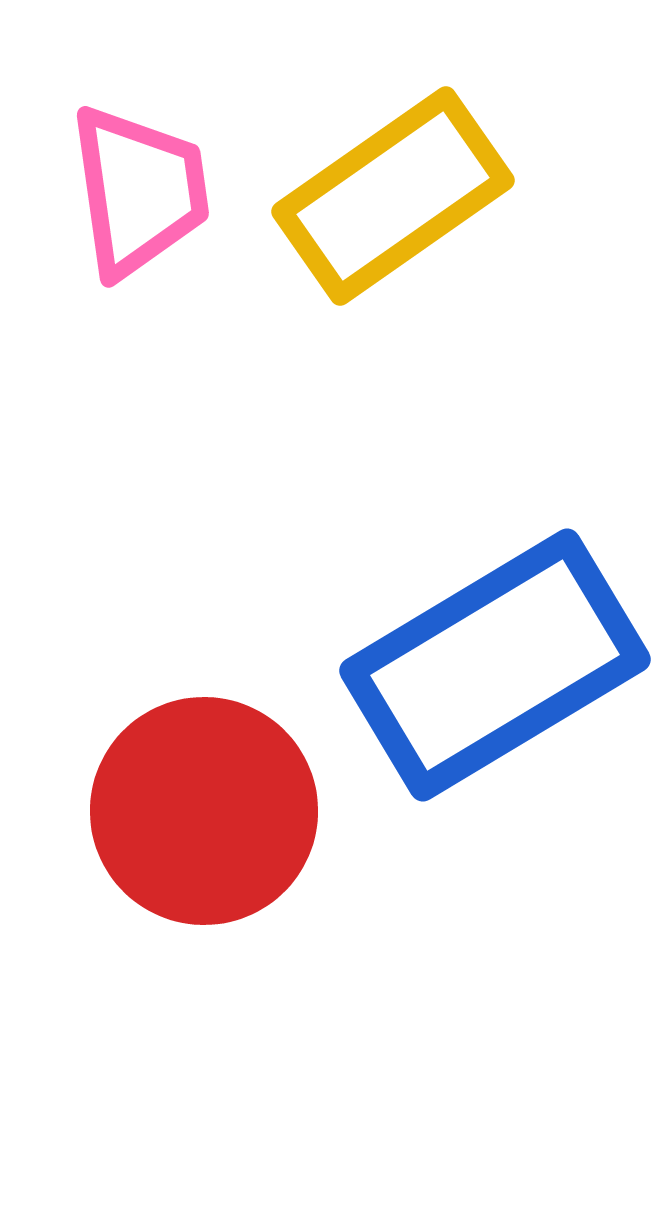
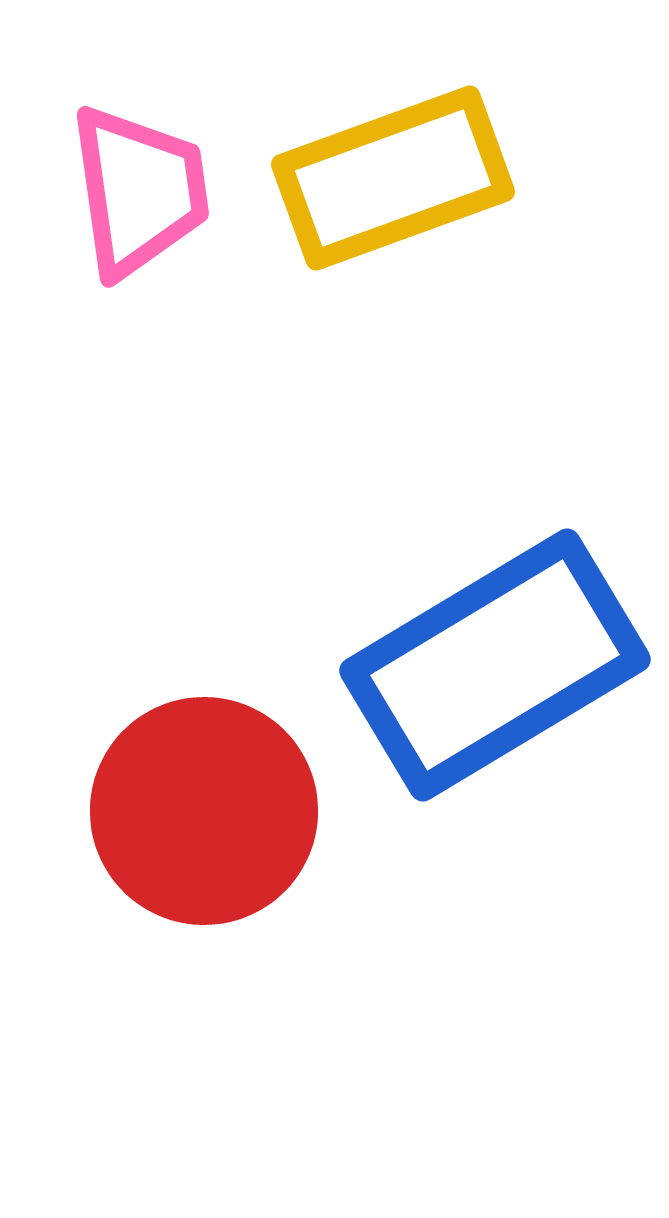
yellow rectangle: moved 18 px up; rotated 15 degrees clockwise
